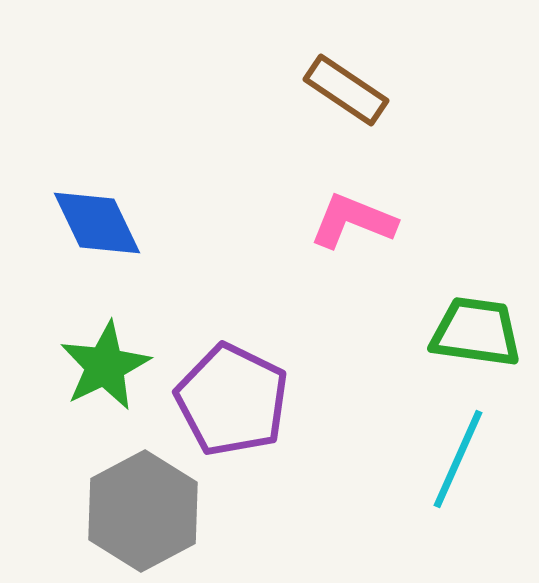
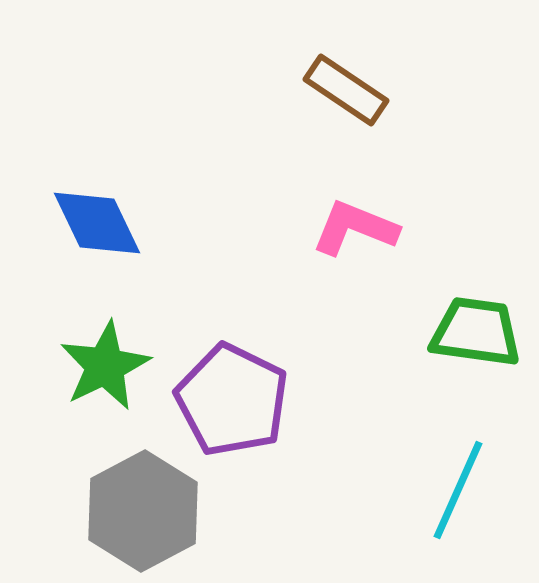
pink L-shape: moved 2 px right, 7 px down
cyan line: moved 31 px down
